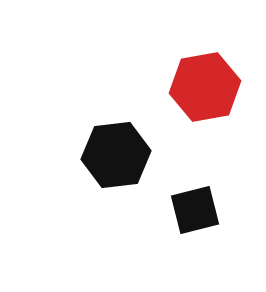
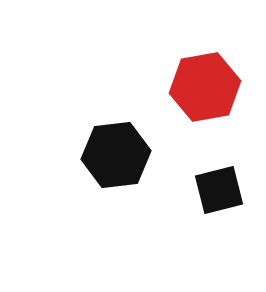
black square: moved 24 px right, 20 px up
